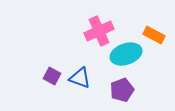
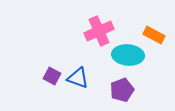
cyan ellipse: moved 2 px right, 1 px down; rotated 24 degrees clockwise
blue triangle: moved 2 px left
